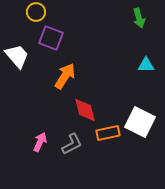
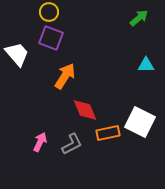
yellow circle: moved 13 px right
green arrow: rotated 114 degrees counterclockwise
white trapezoid: moved 2 px up
red diamond: rotated 8 degrees counterclockwise
